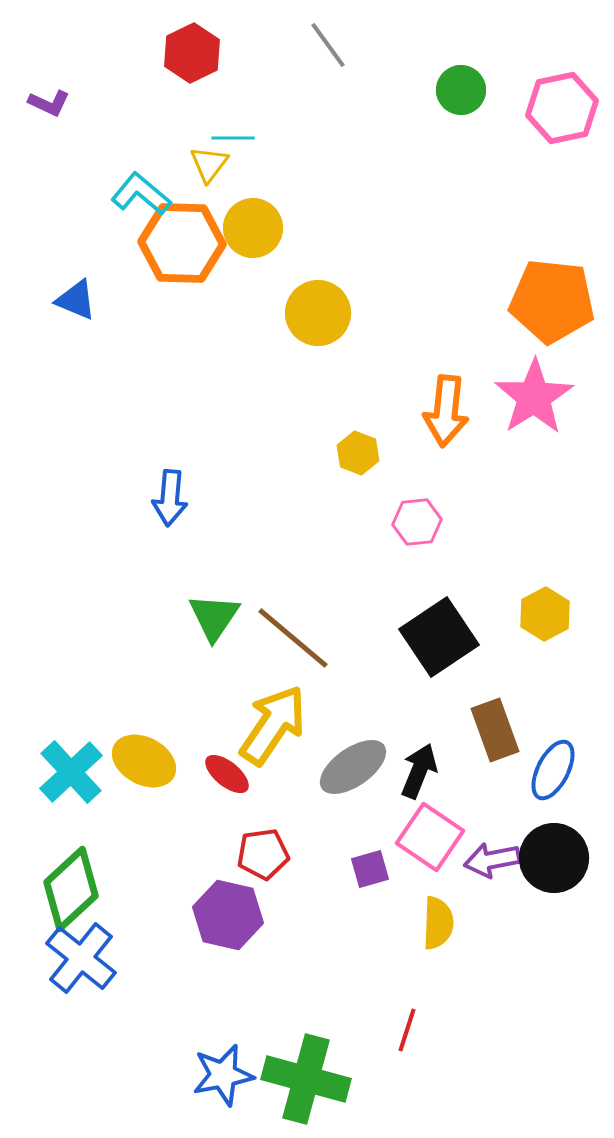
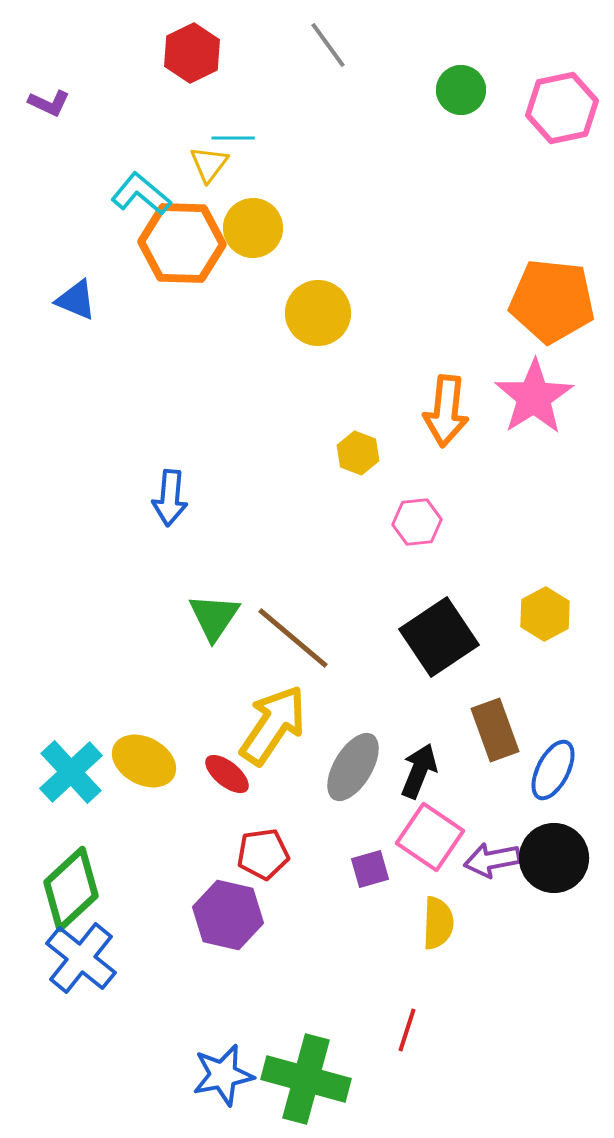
gray ellipse at (353, 767): rotated 24 degrees counterclockwise
